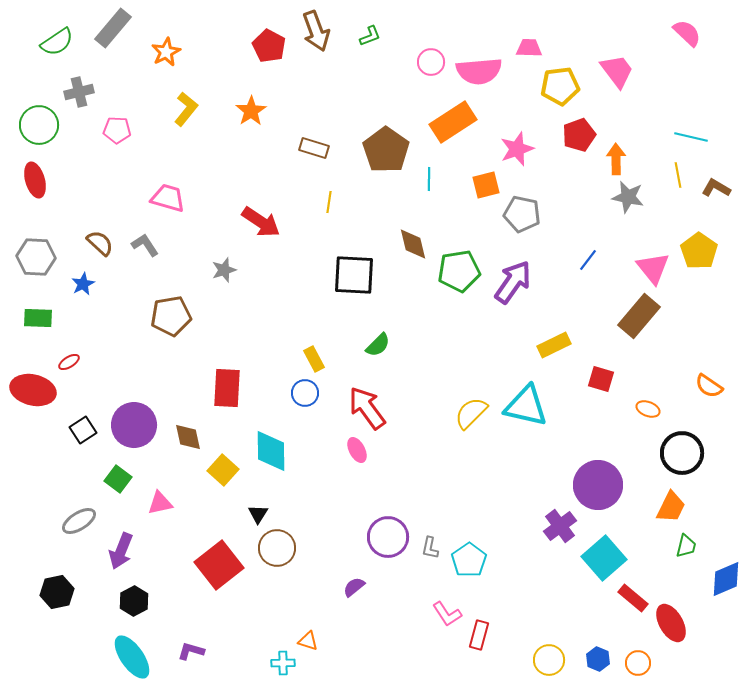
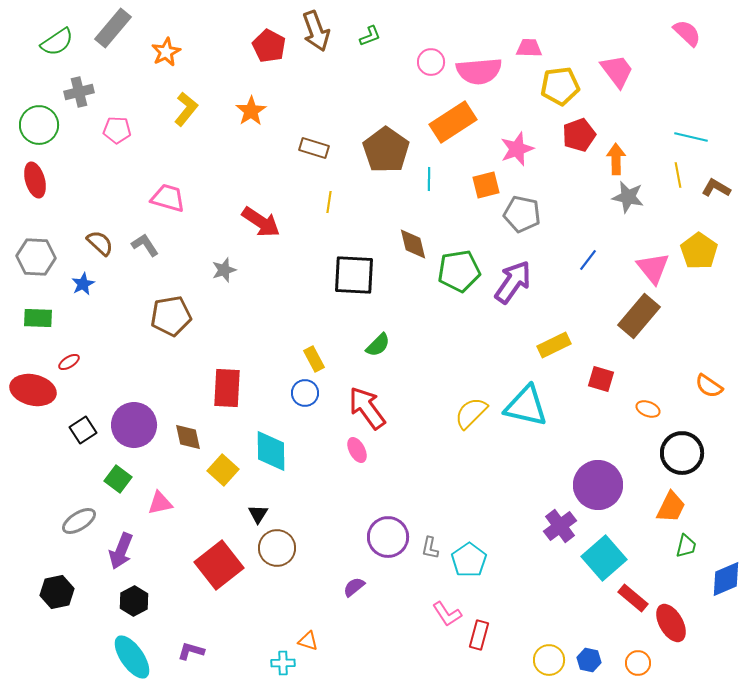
blue hexagon at (598, 659): moved 9 px left, 1 px down; rotated 10 degrees counterclockwise
